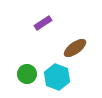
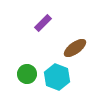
purple rectangle: rotated 12 degrees counterclockwise
